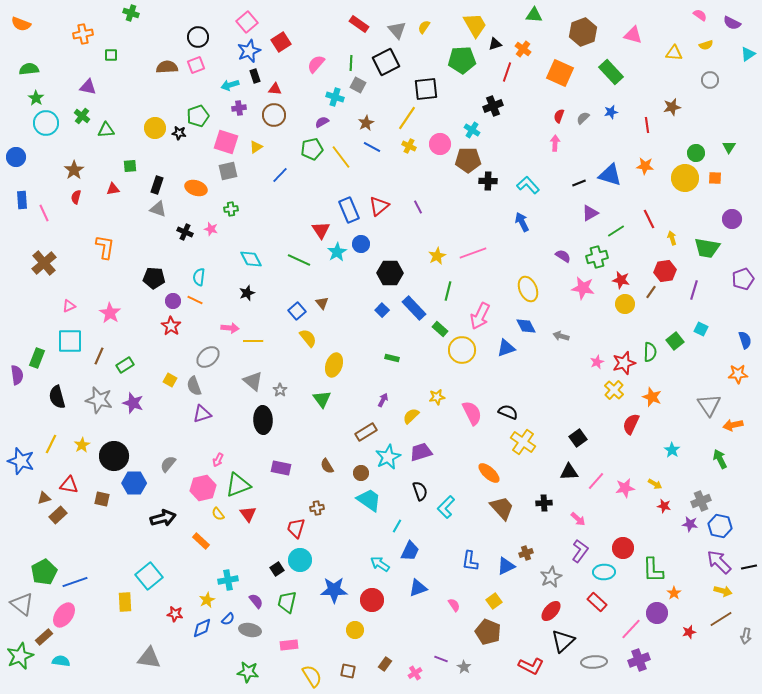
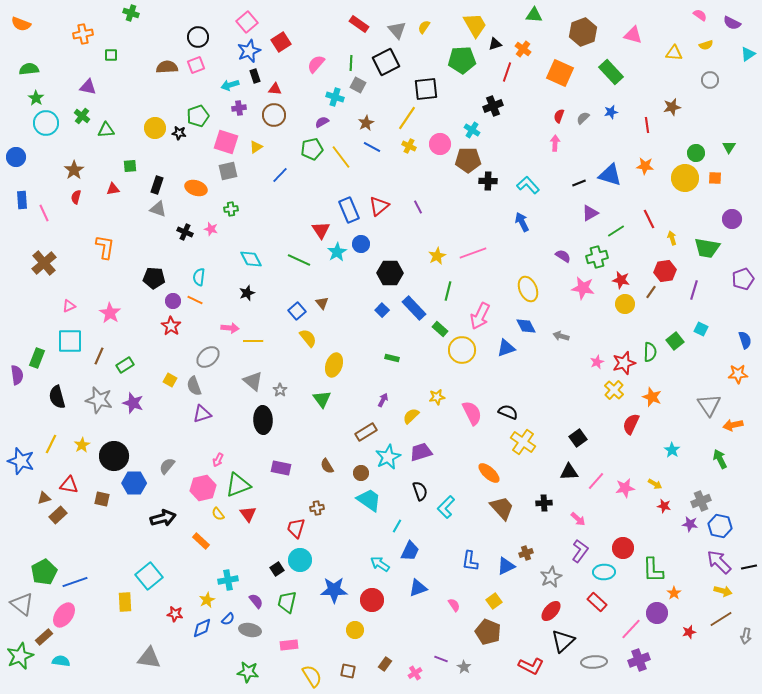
gray semicircle at (168, 464): moved 1 px left, 2 px down
